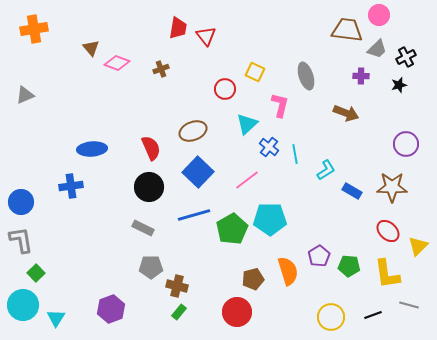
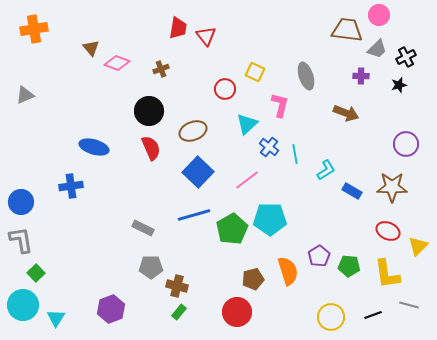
blue ellipse at (92, 149): moved 2 px right, 2 px up; rotated 20 degrees clockwise
black circle at (149, 187): moved 76 px up
red ellipse at (388, 231): rotated 20 degrees counterclockwise
